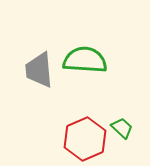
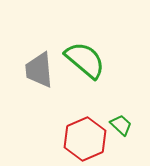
green semicircle: rotated 36 degrees clockwise
green trapezoid: moved 1 px left, 3 px up
